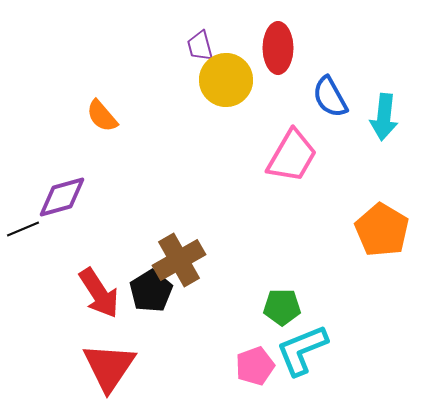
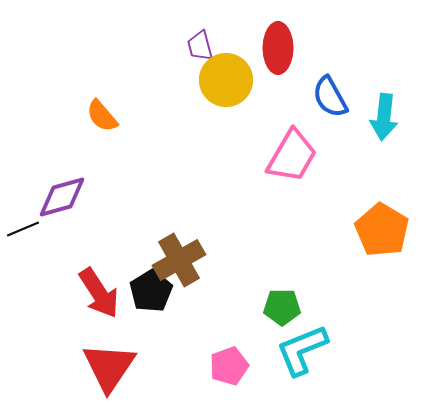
pink pentagon: moved 26 px left
